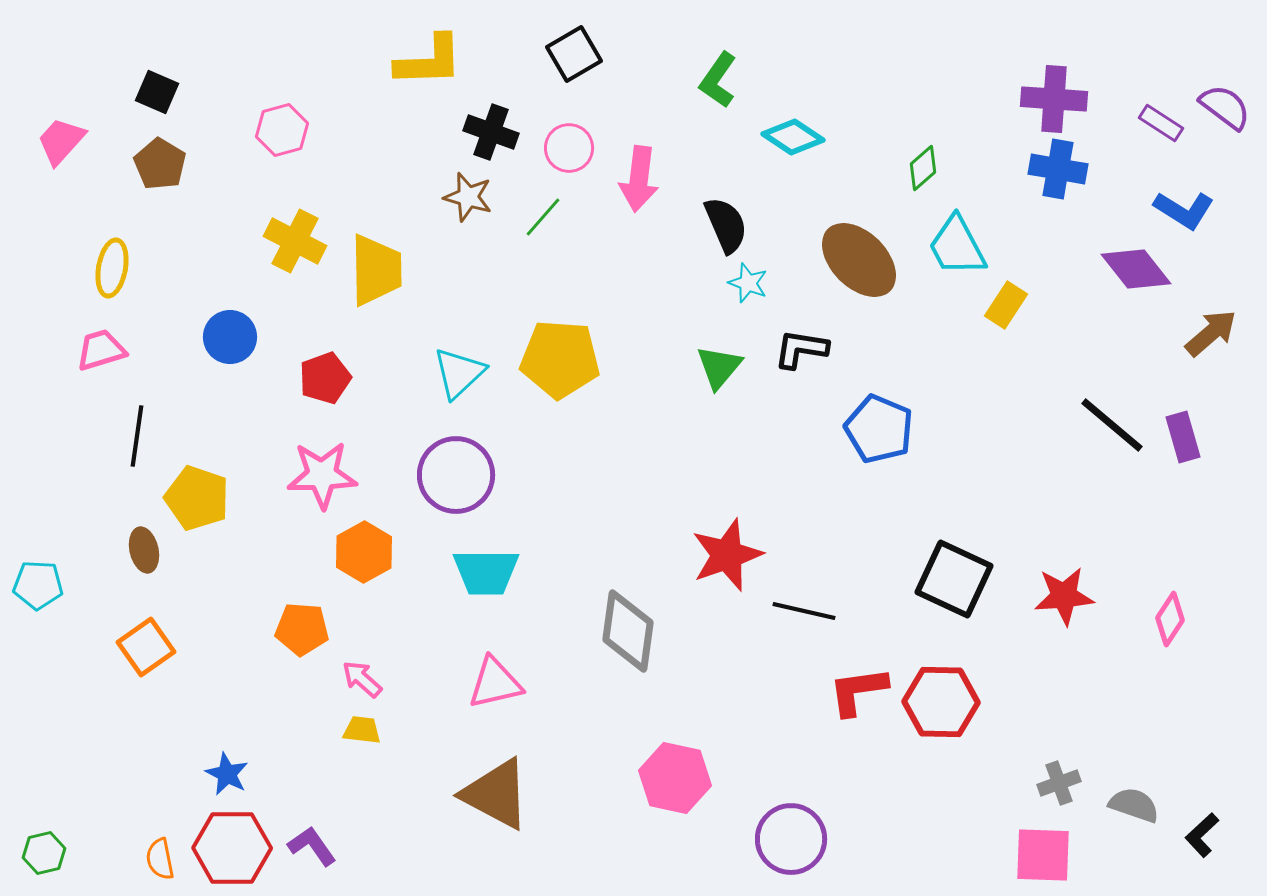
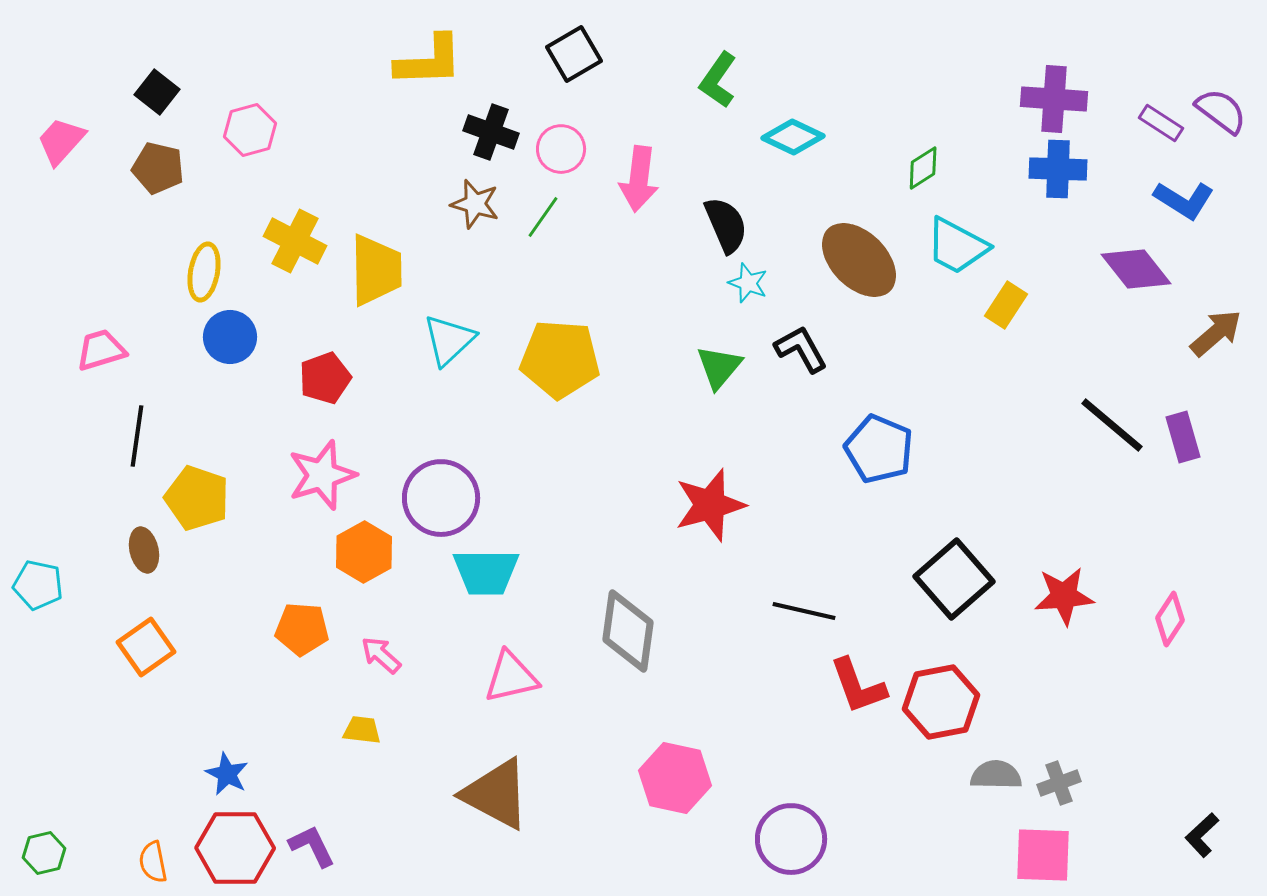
black square at (157, 92): rotated 15 degrees clockwise
purple semicircle at (1225, 107): moved 4 px left, 4 px down
pink hexagon at (282, 130): moved 32 px left
cyan diamond at (793, 137): rotated 8 degrees counterclockwise
pink circle at (569, 148): moved 8 px left, 1 px down
brown pentagon at (160, 164): moved 2 px left, 4 px down; rotated 18 degrees counterclockwise
green diamond at (923, 168): rotated 9 degrees clockwise
blue cross at (1058, 169): rotated 8 degrees counterclockwise
brown star at (468, 197): moved 7 px right, 7 px down
blue L-shape at (1184, 210): moved 10 px up
green line at (543, 217): rotated 6 degrees counterclockwise
cyan trapezoid at (957, 246): rotated 34 degrees counterclockwise
yellow ellipse at (112, 268): moved 92 px right, 4 px down
brown arrow at (1211, 333): moved 5 px right
black L-shape at (801, 349): rotated 52 degrees clockwise
cyan triangle at (459, 373): moved 10 px left, 33 px up
blue pentagon at (879, 429): moved 20 px down
pink star at (322, 475): rotated 16 degrees counterclockwise
purple circle at (456, 475): moved 15 px left, 23 px down
red star at (727, 555): moved 17 px left, 50 px up; rotated 4 degrees clockwise
black square at (954, 579): rotated 24 degrees clockwise
cyan pentagon at (38, 585): rotated 9 degrees clockwise
pink arrow at (362, 679): moved 19 px right, 24 px up
pink triangle at (495, 683): moved 16 px right, 6 px up
red L-shape at (858, 691): moved 5 px up; rotated 102 degrees counterclockwise
red hexagon at (941, 702): rotated 12 degrees counterclockwise
gray semicircle at (1134, 805): moved 138 px left, 30 px up; rotated 18 degrees counterclockwise
purple L-shape at (312, 846): rotated 9 degrees clockwise
red hexagon at (232, 848): moved 3 px right
orange semicircle at (160, 859): moved 7 px left, 3 px down
